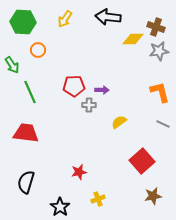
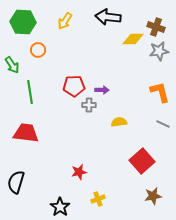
yellow arrow: moved 2 px down
green line: rotated 15 degrees clockwise
yellow semicircle: rotated 28 degrees clockwise
black semicircle: moved 10 px left
